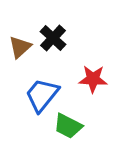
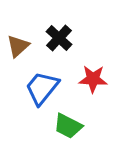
black cross: moved 6 px right
brown triangle: moved 2 px left, 1 px up
blue trapezoid: moved 7 px up
